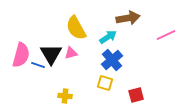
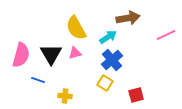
pink triangle: moved 4 px right
blue line: moved 15 px down
yellow square: rotated 14 degrees clockwise
